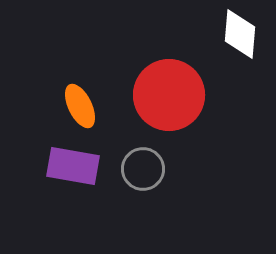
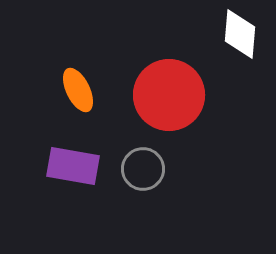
orange ellipse: moved 2 px left, 16 px up
